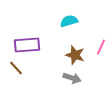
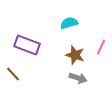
cyan semicircle: moved 2 px down
purple rectangle: rotated 25 degrees clockwise
brown line: moved 3 px left, 6 px down
gray arrow: moved 6 px right
